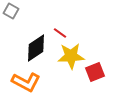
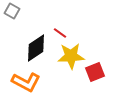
gray square: moved 1 px right
